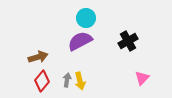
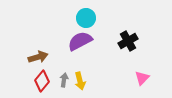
gray arrow: moved 3 px left
